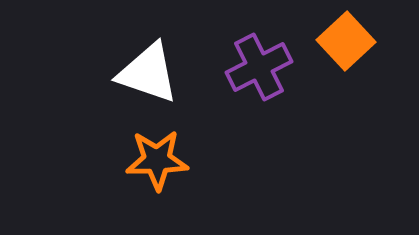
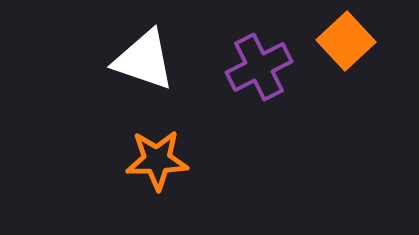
white triangle: moved 4 px left, 13 px up
